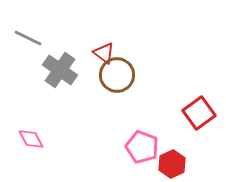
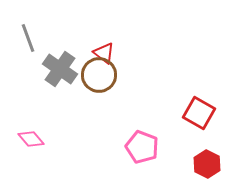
gray line: rotated 44 degrees clockwise
gray cross: moved 1 px up
brown circle: moved 18 px left
red square: rotated 24 degrees counterclockwise
pink diamond: rotated 12 degrees counterclockwise
red hexagon: moved 35 px right; rotated 8 degrees counterclockwise
